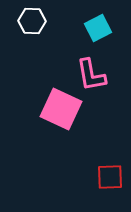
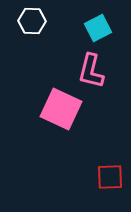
pink L-shape: moved 4 px up; rotated 24 degrees clockwise
